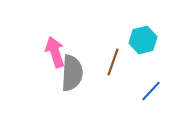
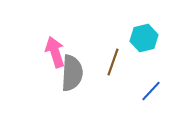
cyan hexagon: moved 1 px right, 2 px up
